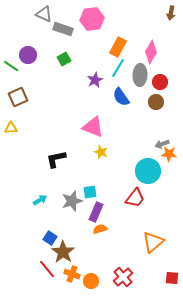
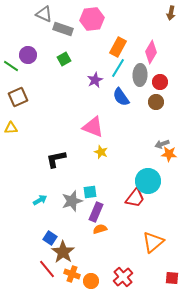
cyan circle: moved 10 px down
